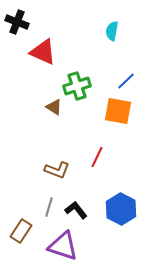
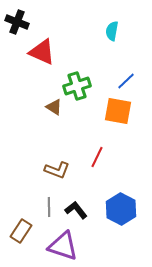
red triangle: moved 1 px left
gray line: rotated 18 degrees counterclockwise
